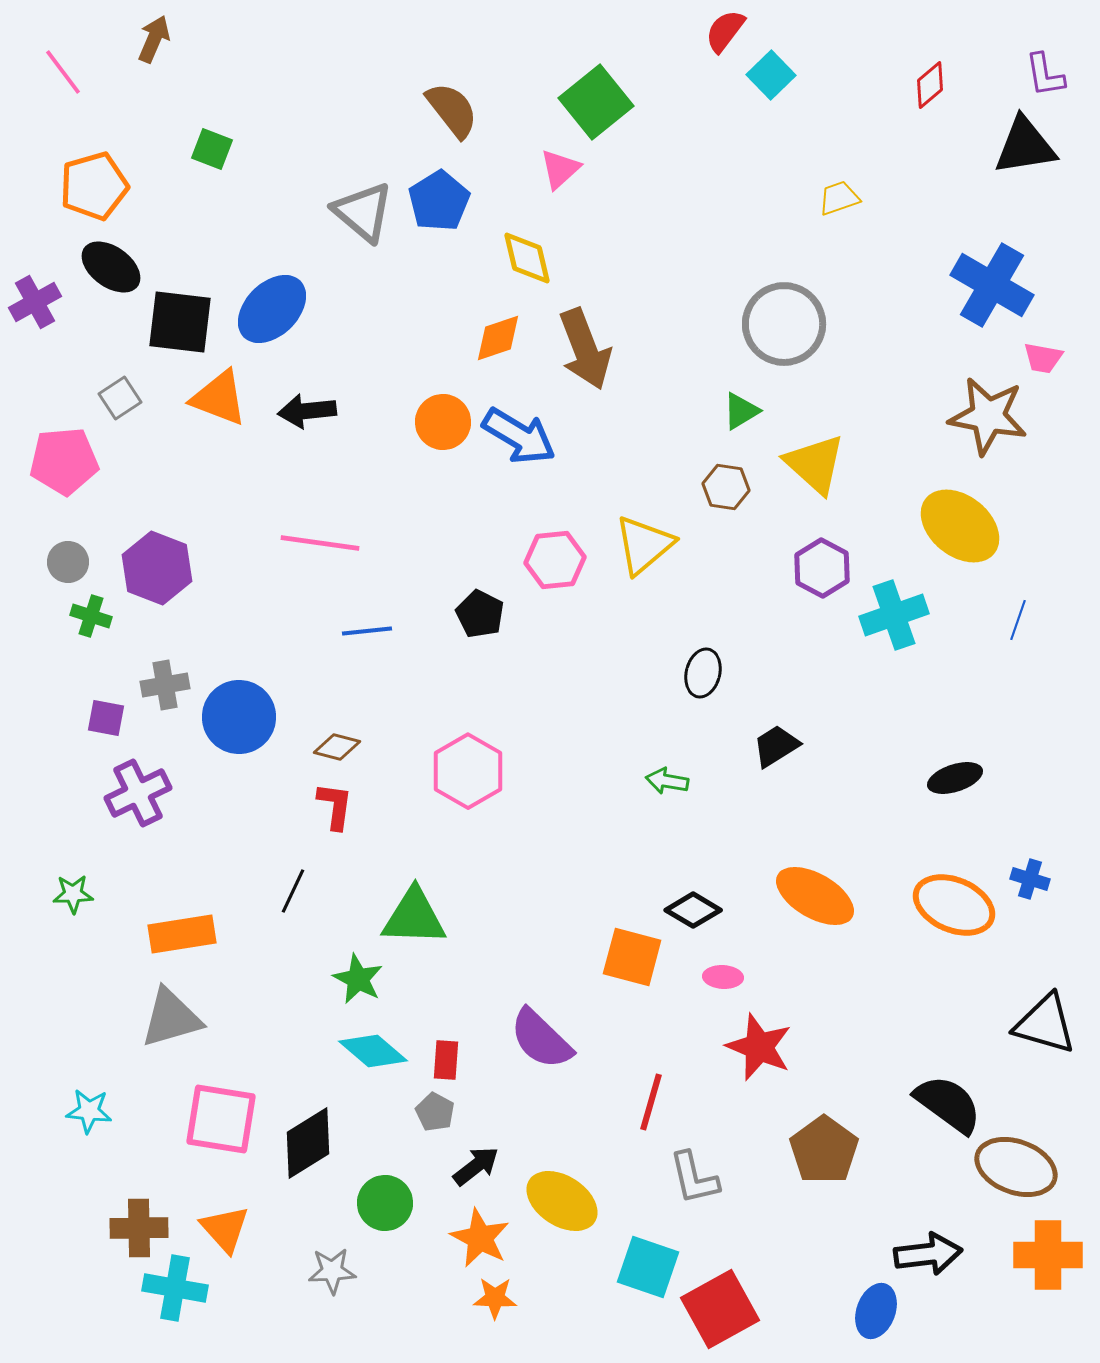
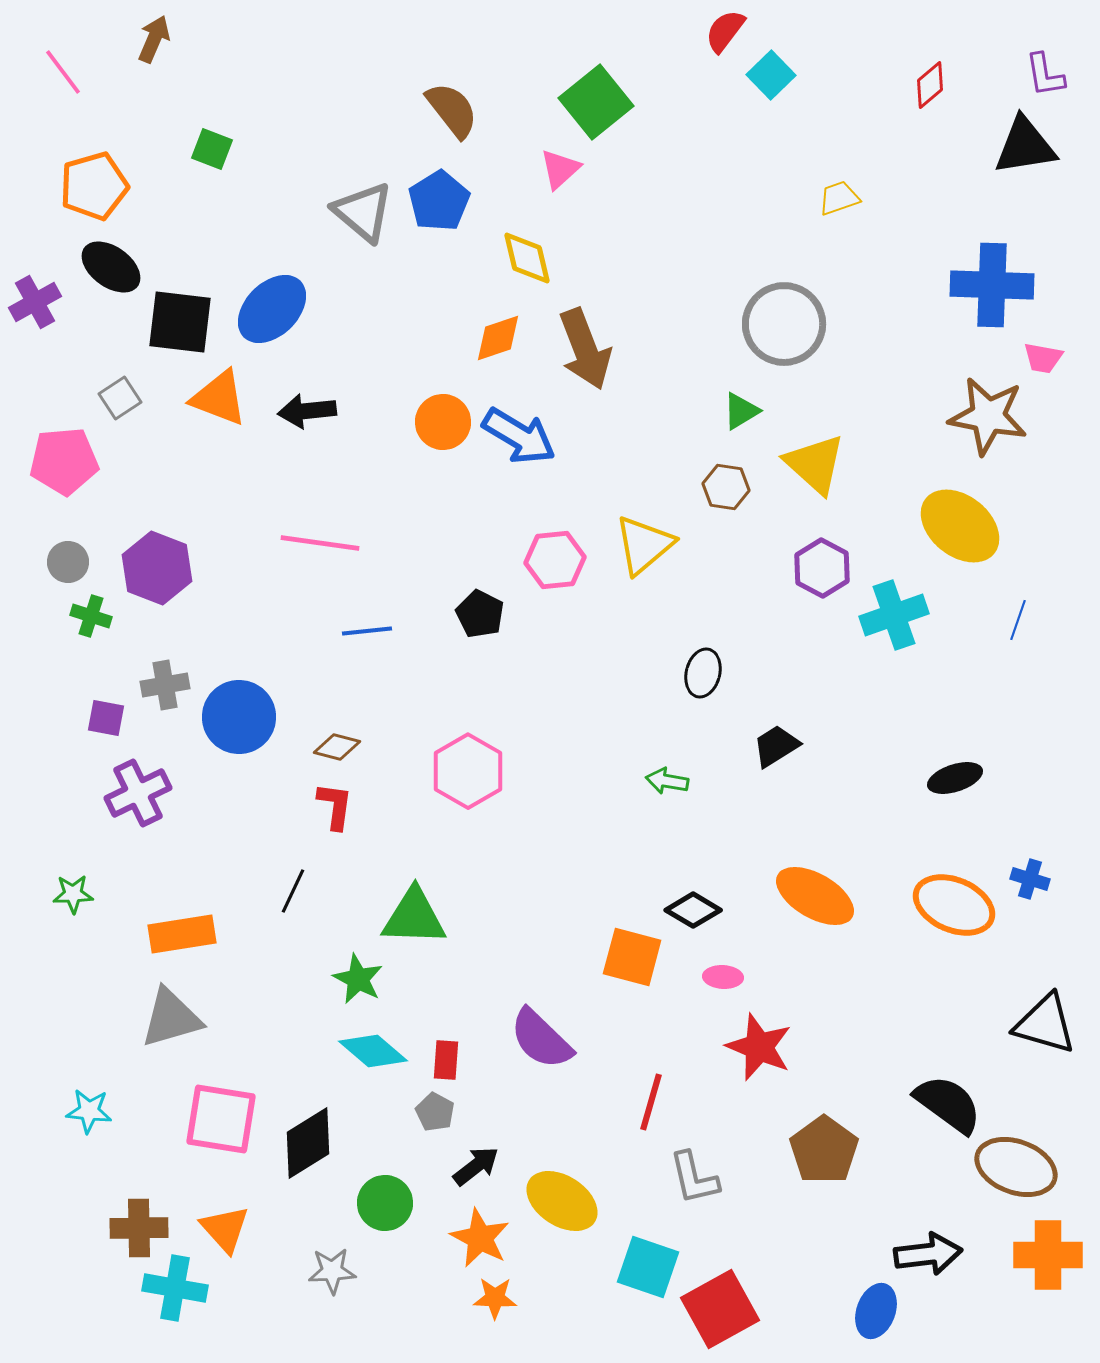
blue cross at (992, 285): rotated 28 degrees counterclockwise
